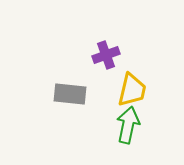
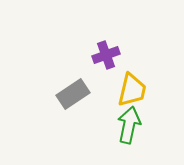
gray rectangle: moved 3 px right; rotated 40 degrees counterclockwise
green arrow: moved 1 px right
